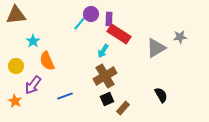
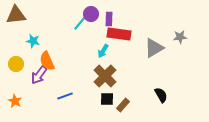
red rectangle: rotated 25 degrees counterclockwise
cyan star: rotated 24 degrees counterclockwise
gray triangle: moved 2 px left
yellow circle: moved 2 px up
brown cross: rotated 15 degrees counterclockwise
purple arrow: moved 6 px right, 10 px up
black square: rotated 24 degrees clockwise
brown rectangle: moved 3 px up
